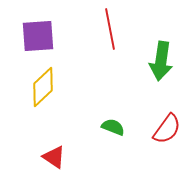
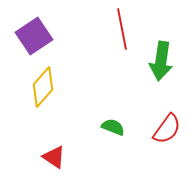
red line: moved 12 px right
purple square: moved 4 px left; rotated 30 degrees counterclockwise
yellow diamond: rotated 6 degrees counterclockwise
